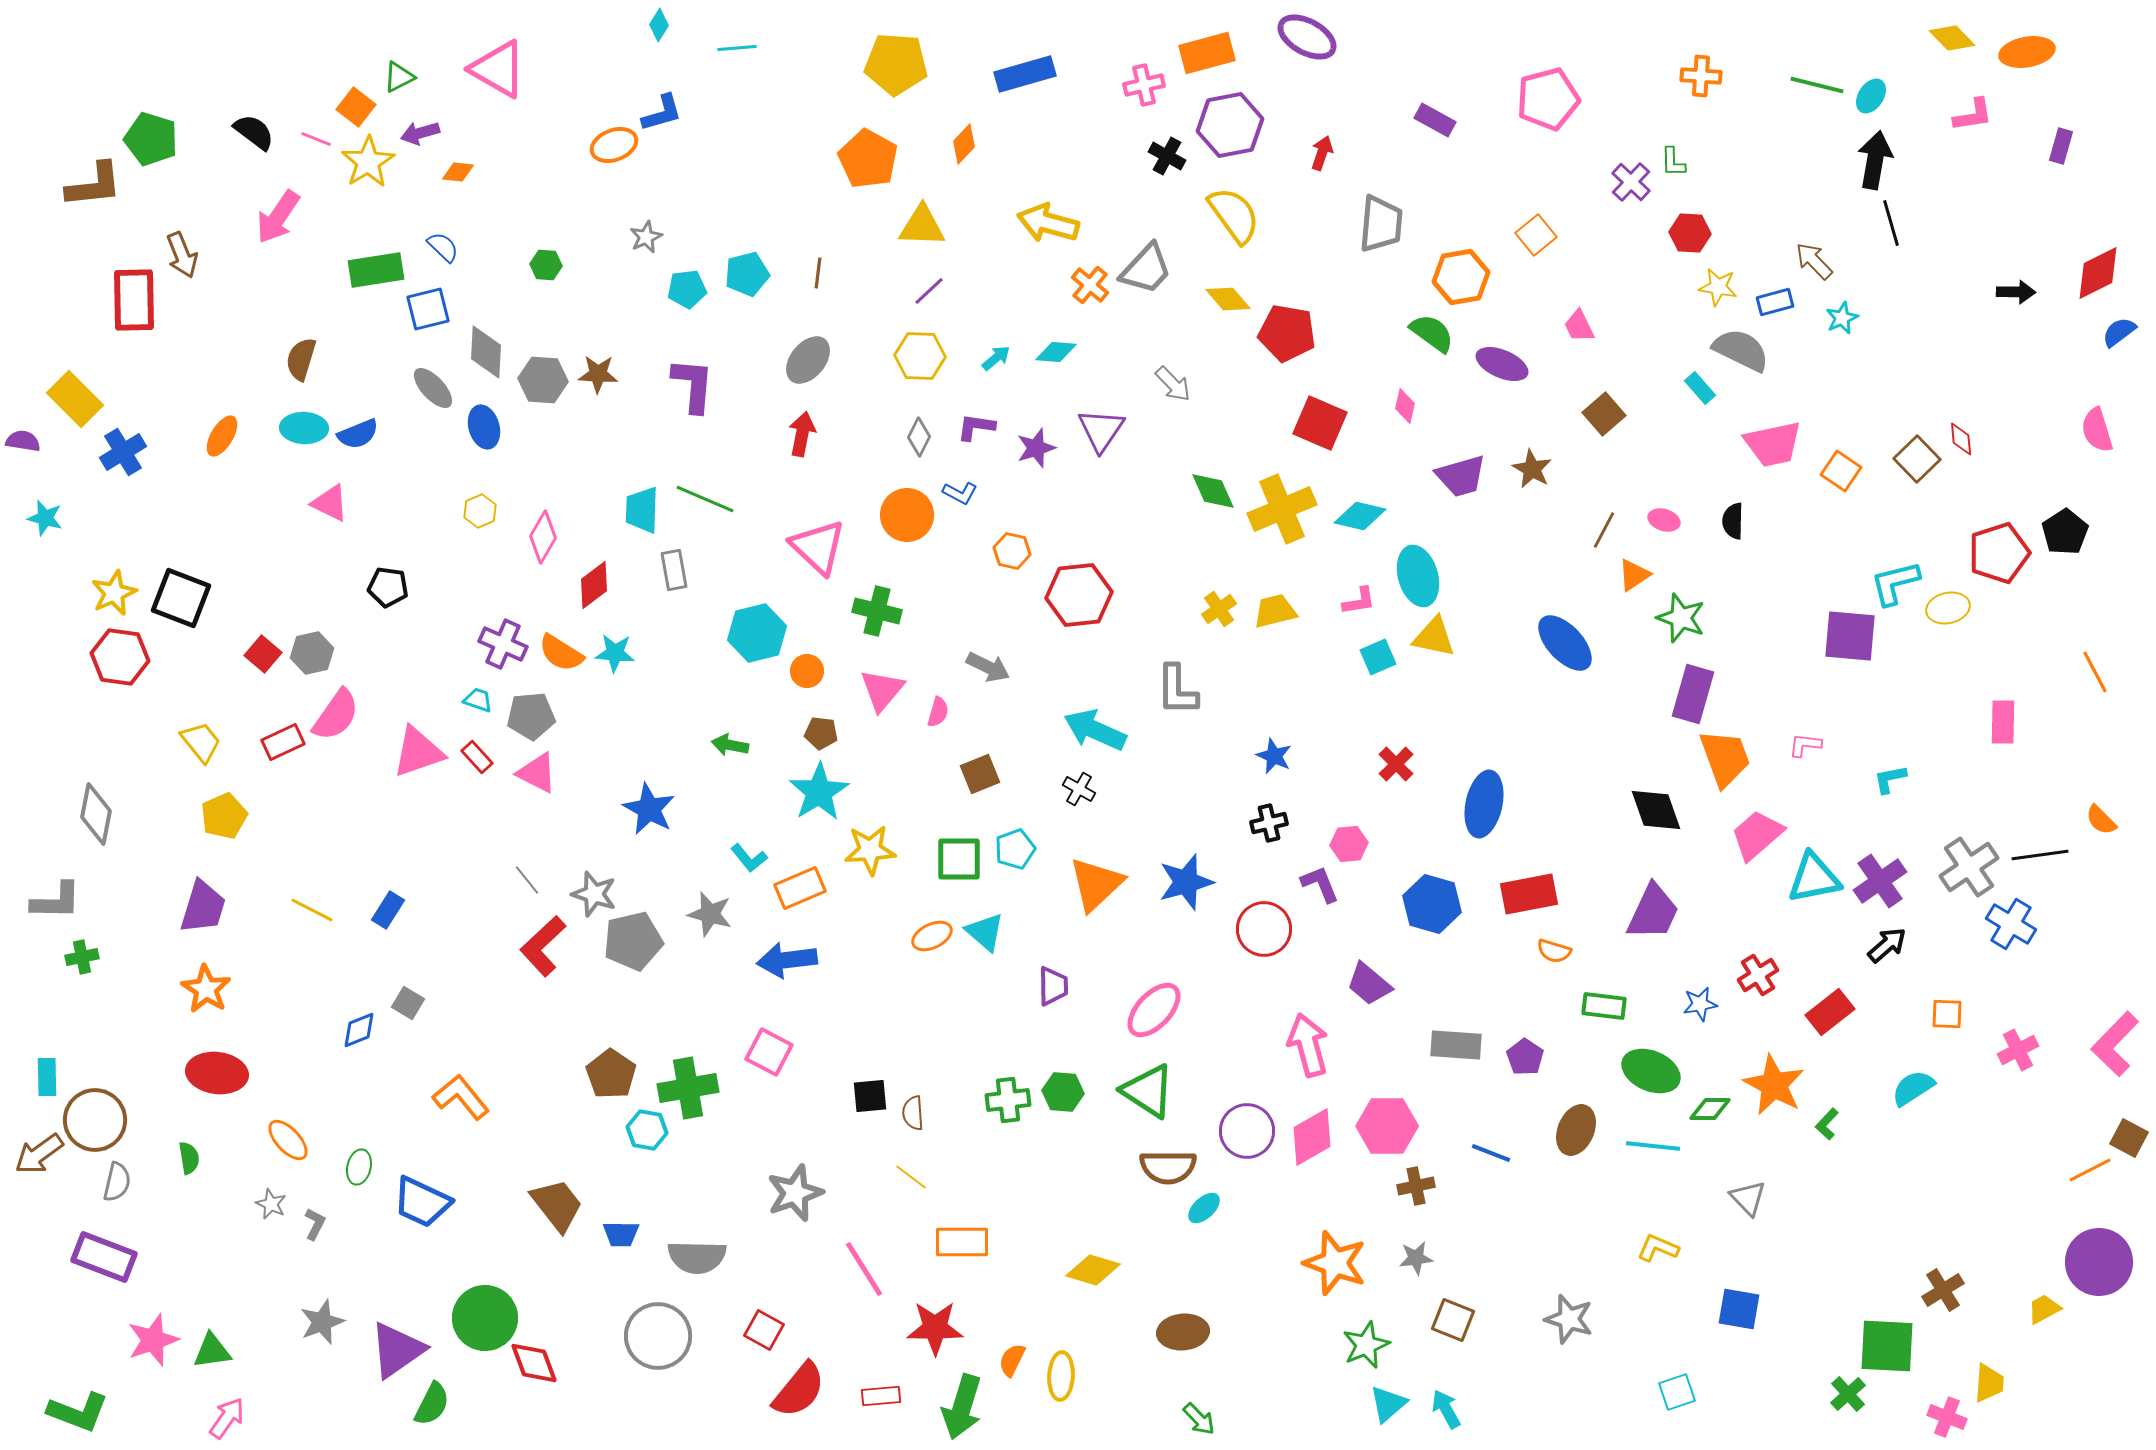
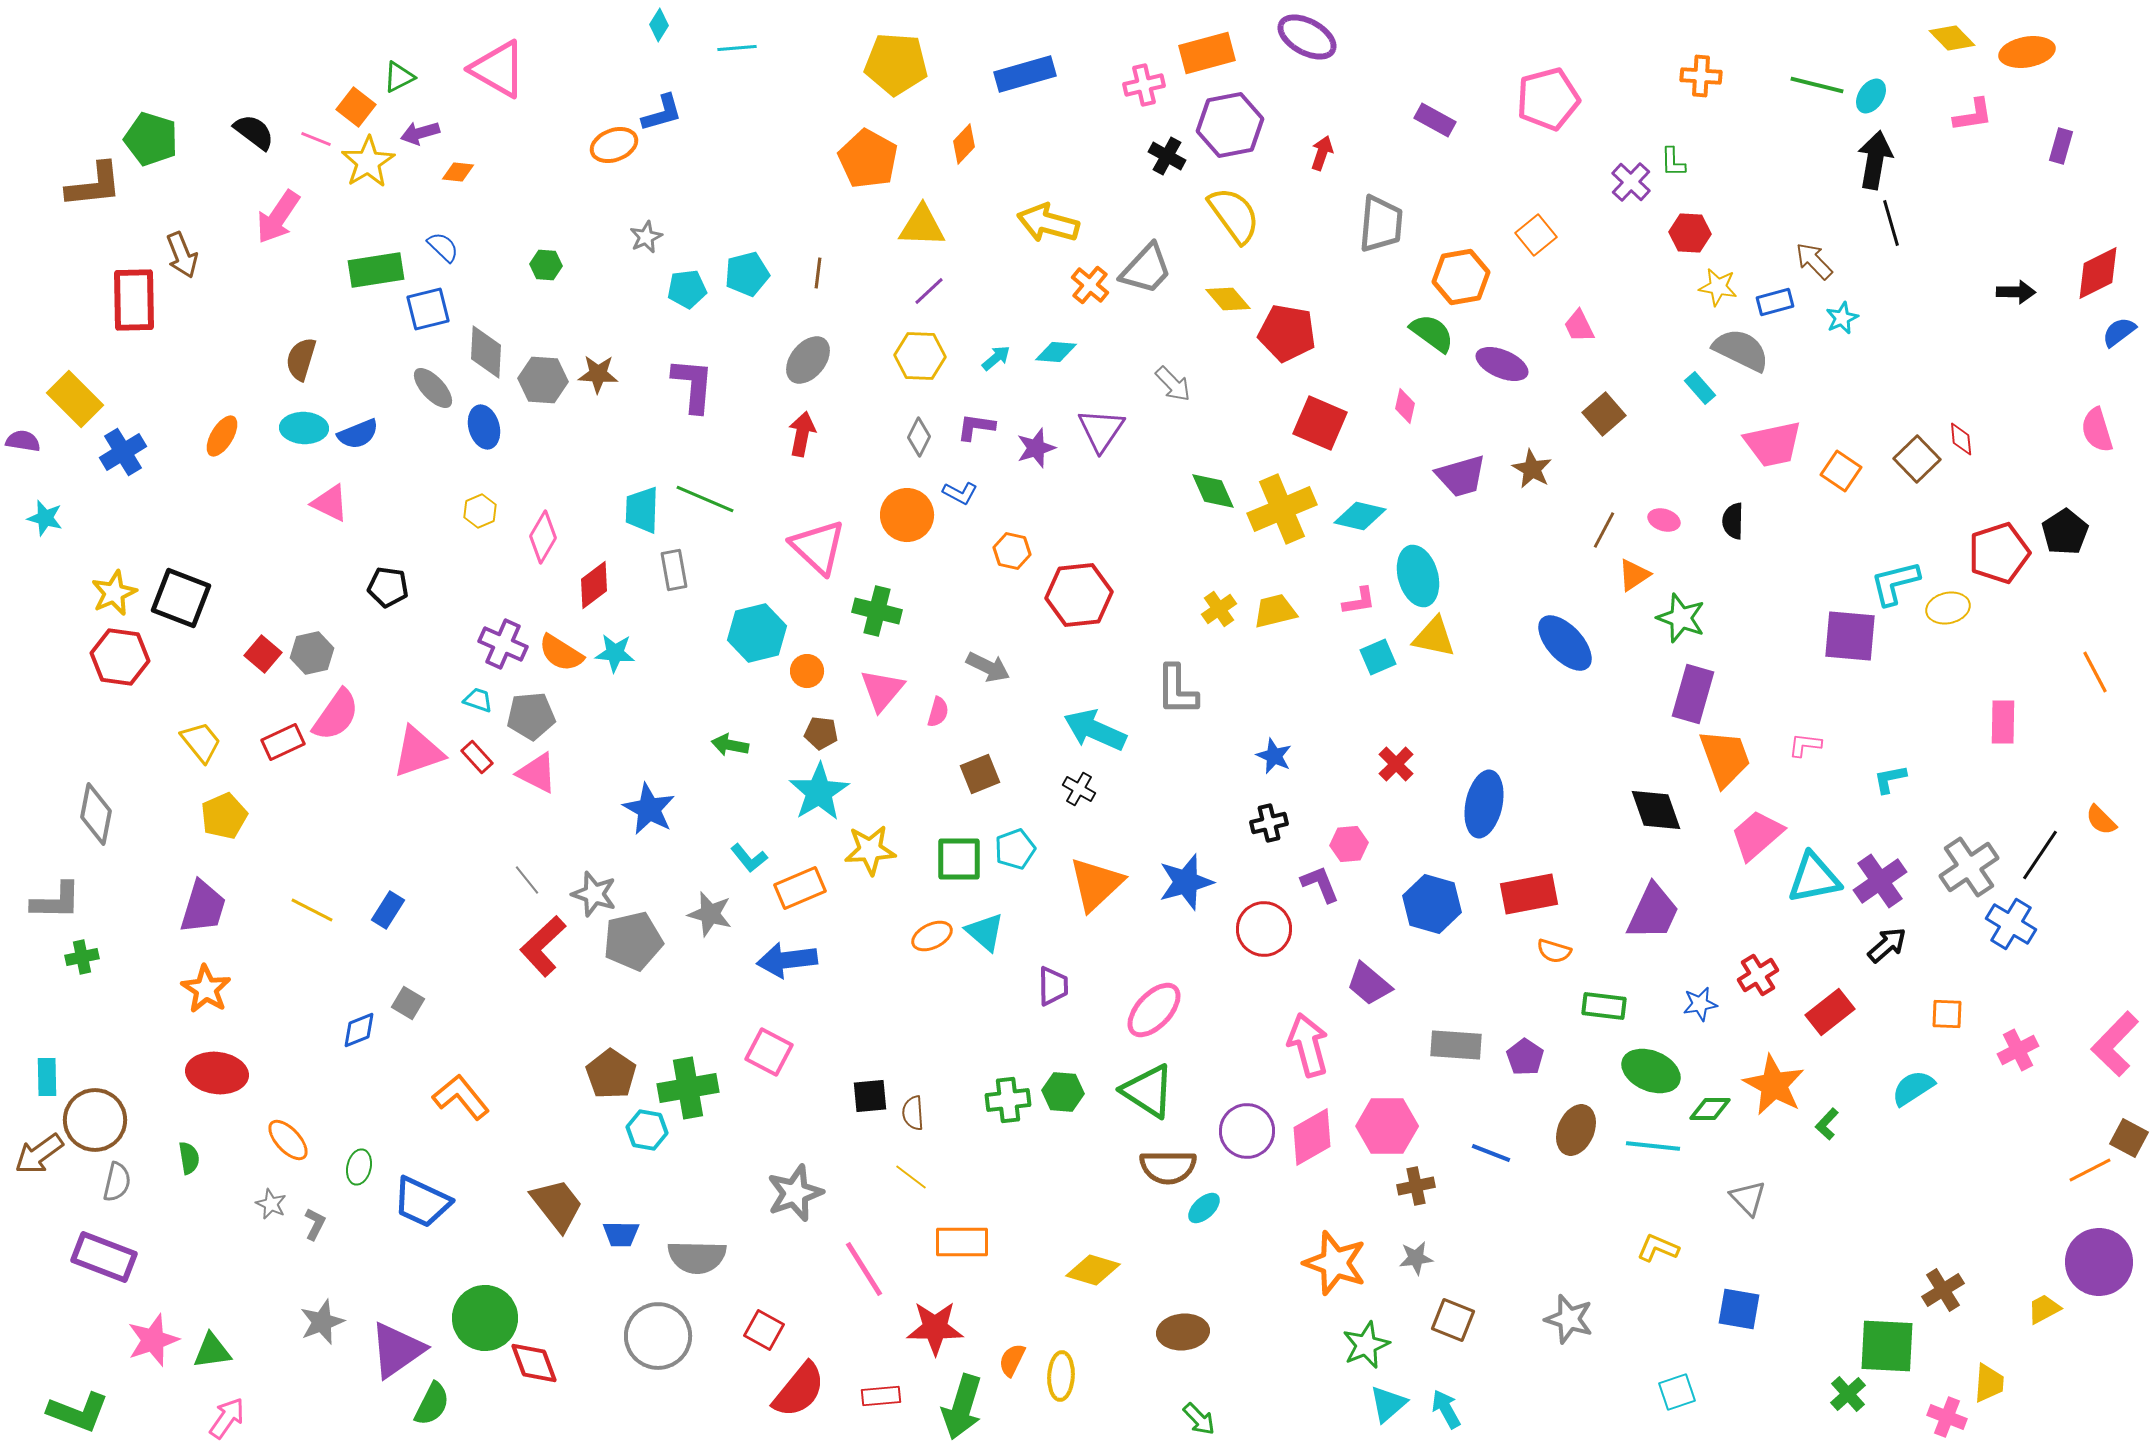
black line at (2040, 855): rotated 48 degrees counterclockwise
